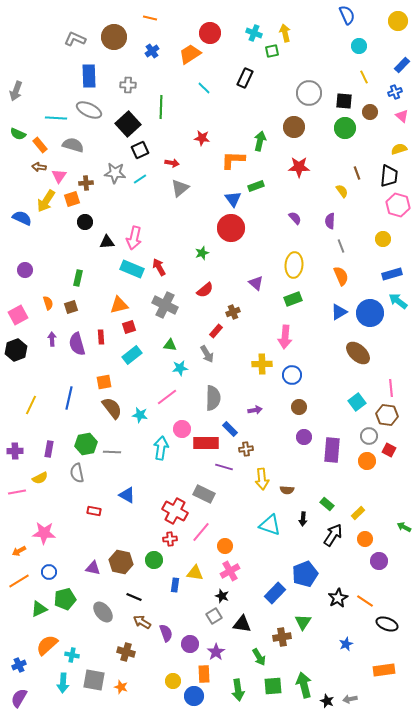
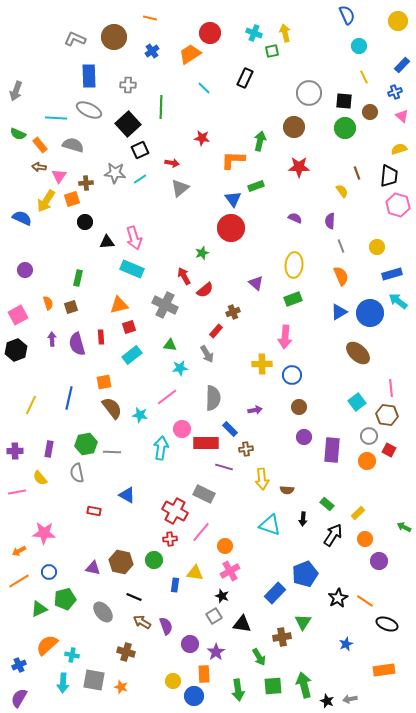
purple semicircle at (295, 218): rotated 24 degrees counterclockwise
pink arrow at (134, 238): rotated 30 degrees counterclockwise
yellow circle at (383, 239): moved 6 px left, 8 px down
red arrow at (159, 267): moved 25 px right, 9 px down
yellow semicircle at (40, 478): rotated 77 degrees clockwise
purple semicircle at (166, 633): moved 7 px up
